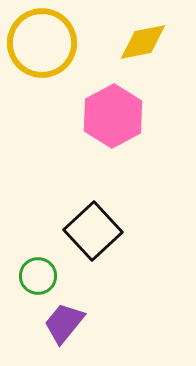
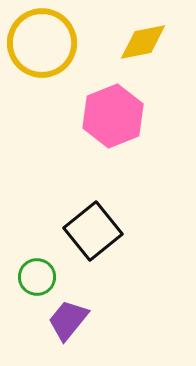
pink hexagon: rotated 6 degrees clockwise
black square: rotated 4 degrees clockwise
green circle: moved 1 px left, 1 px down
purple trapezoid: moved 4 px right, 3 px up
